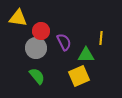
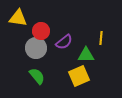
purple semicircle: rotated 78 degrees clockwise
